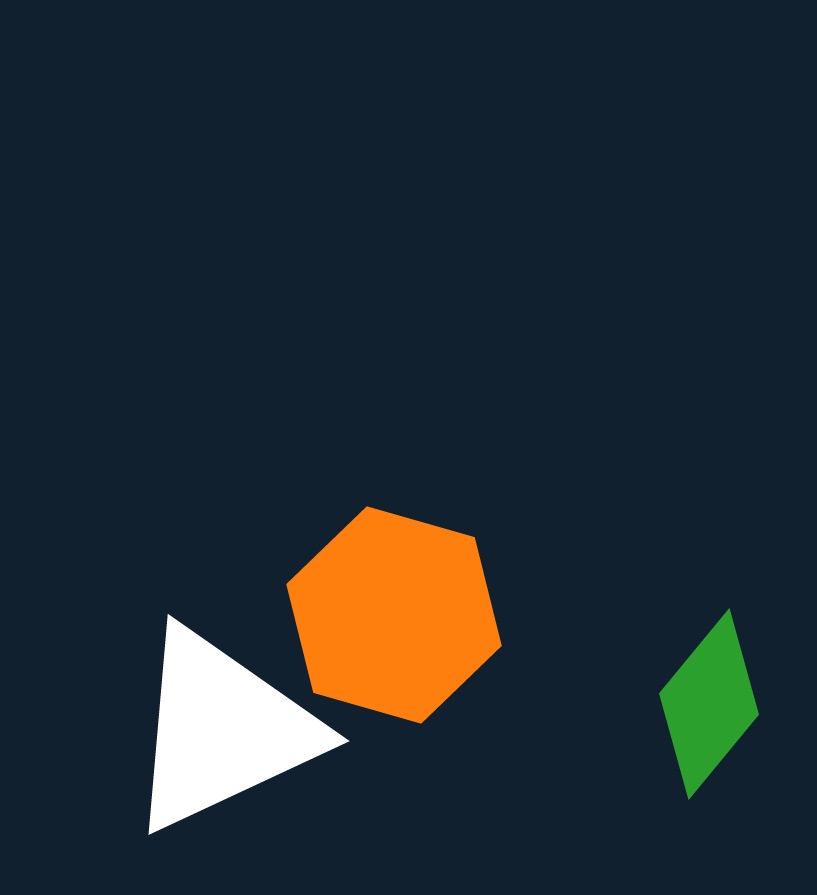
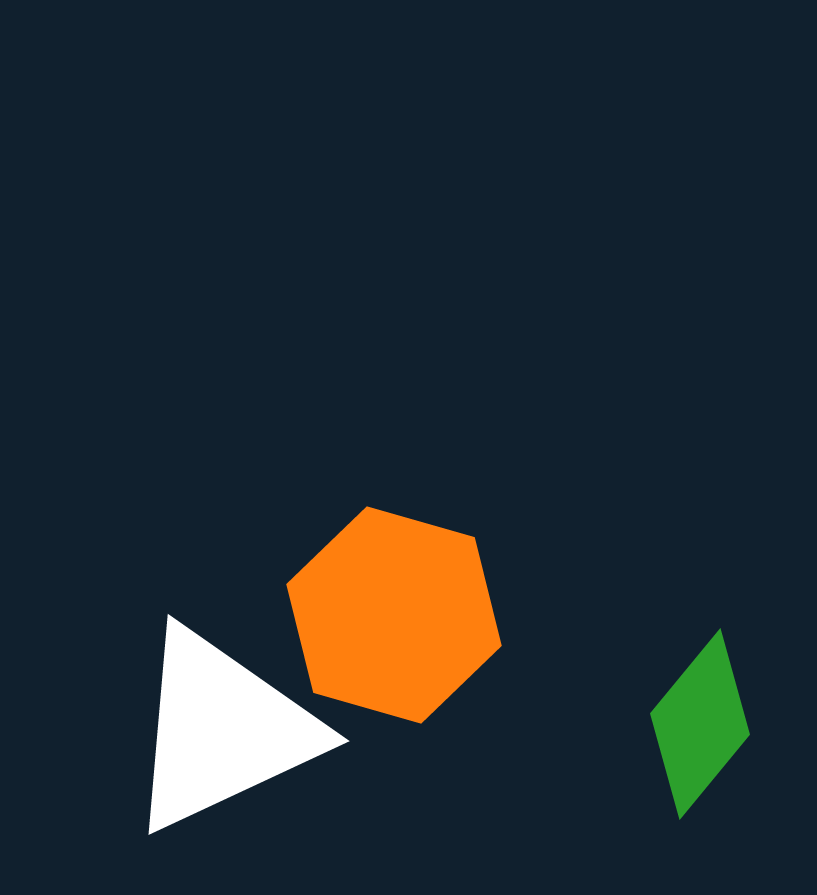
green diamond: moved 9 px left, 20 px down
